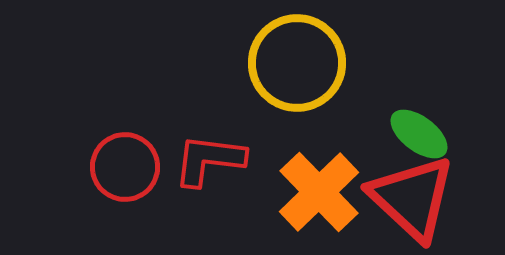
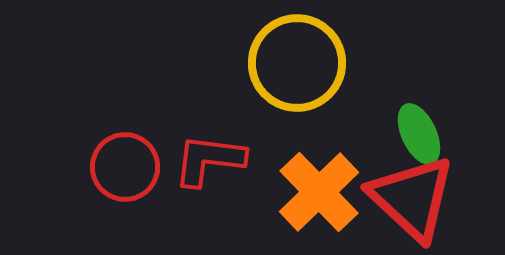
green ellipse: rotated 28 degrees clockwise
